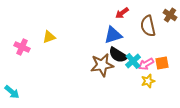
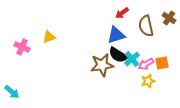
brown cross: moved 1 px left, 3 px down
brown semicircle: moved 2 px left
blue triangle: moved 3 px right
cyan cross: moved 1 px left, 2 px up
